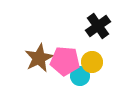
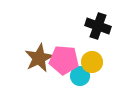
black cross: rotated 35 degrees counterclockwise
pink pentagon: moved 1 px left, 1 px up
